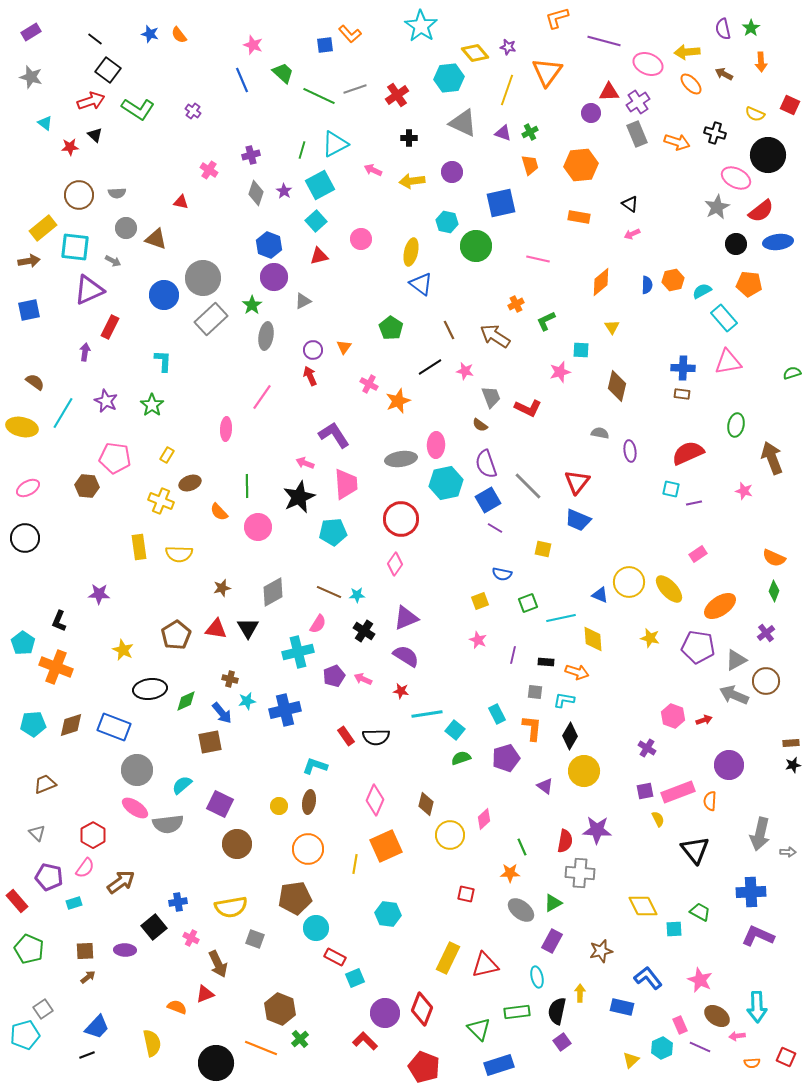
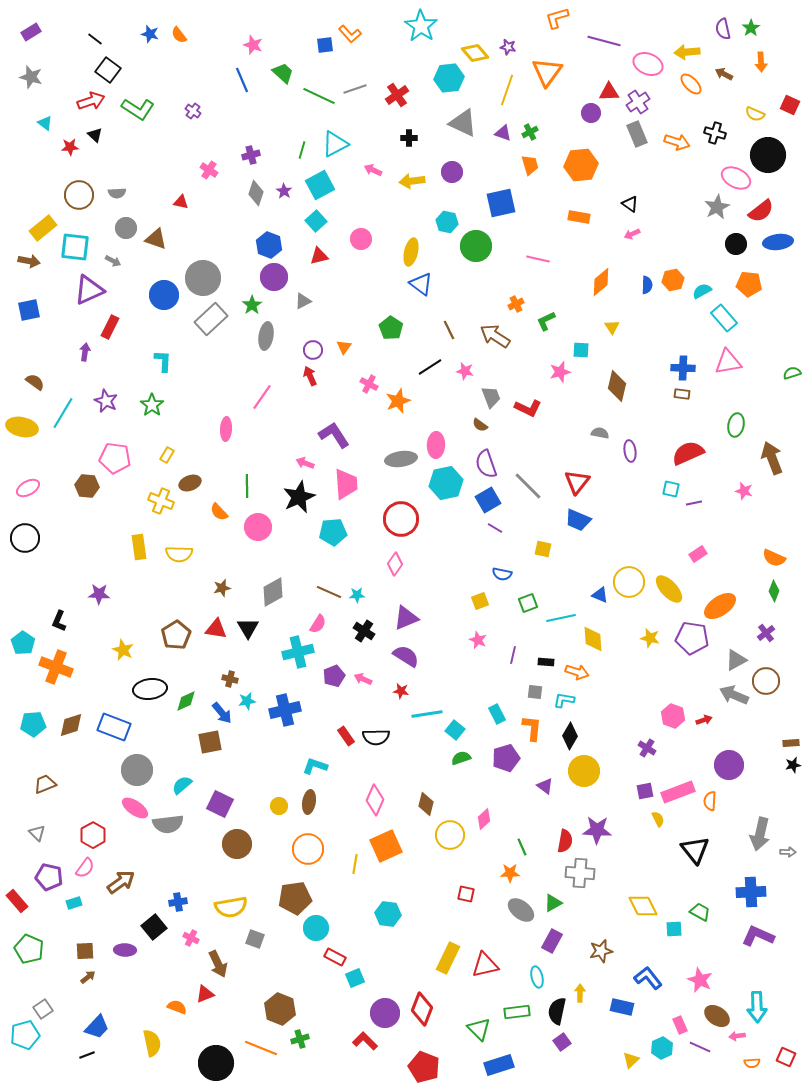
brown arrow at (29, 261): rotated 20 degrees clockwise
purple pentagon at (698, 647): moved 6 px left, 9 px up
green cross at (300, 1039): rotated 24 degrees clockwise
